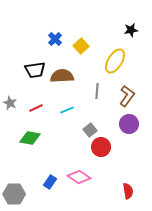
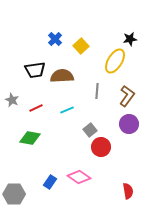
black star: moved 1 px left, 9 px down
gray star: moved 2 px right, 3 px up
